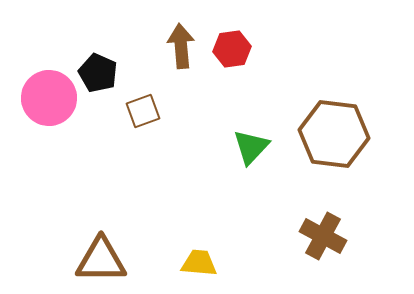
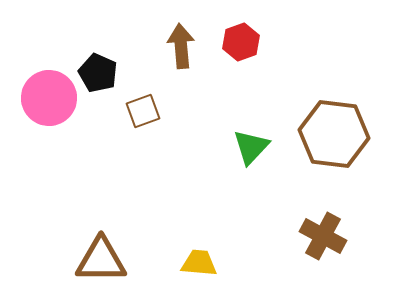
red hexagon: moved 9 px right, 7 px up; rotated 12 degrees counterclockwise
